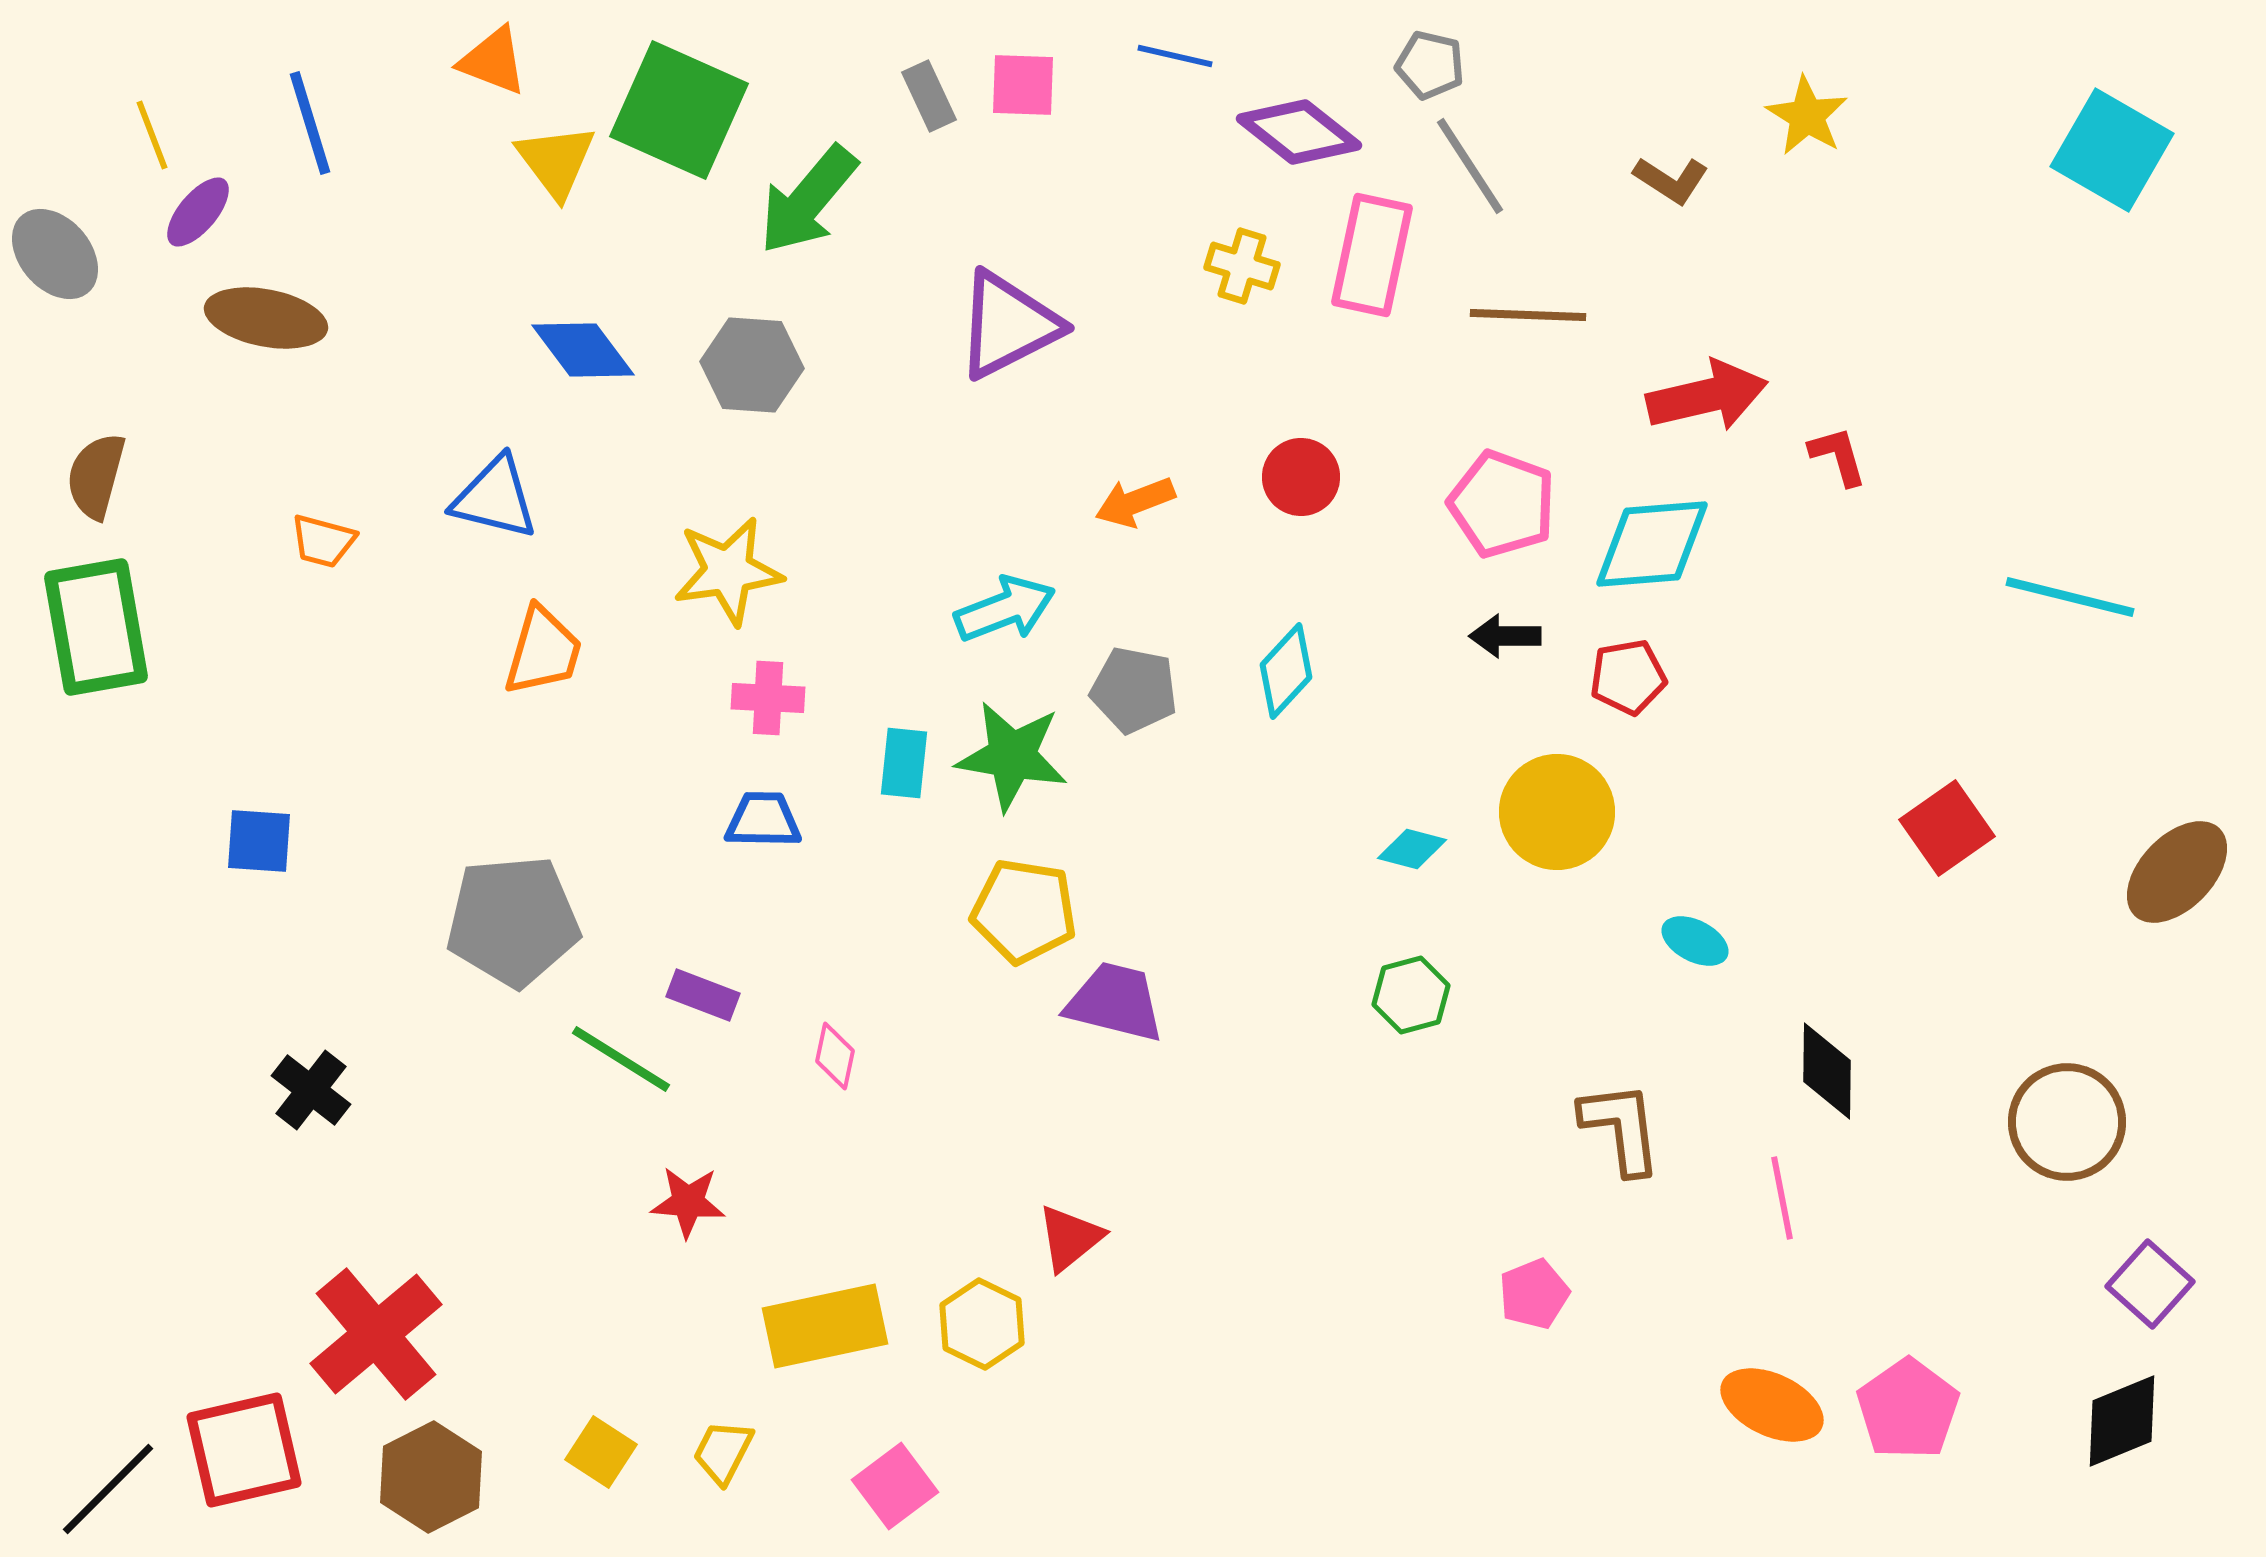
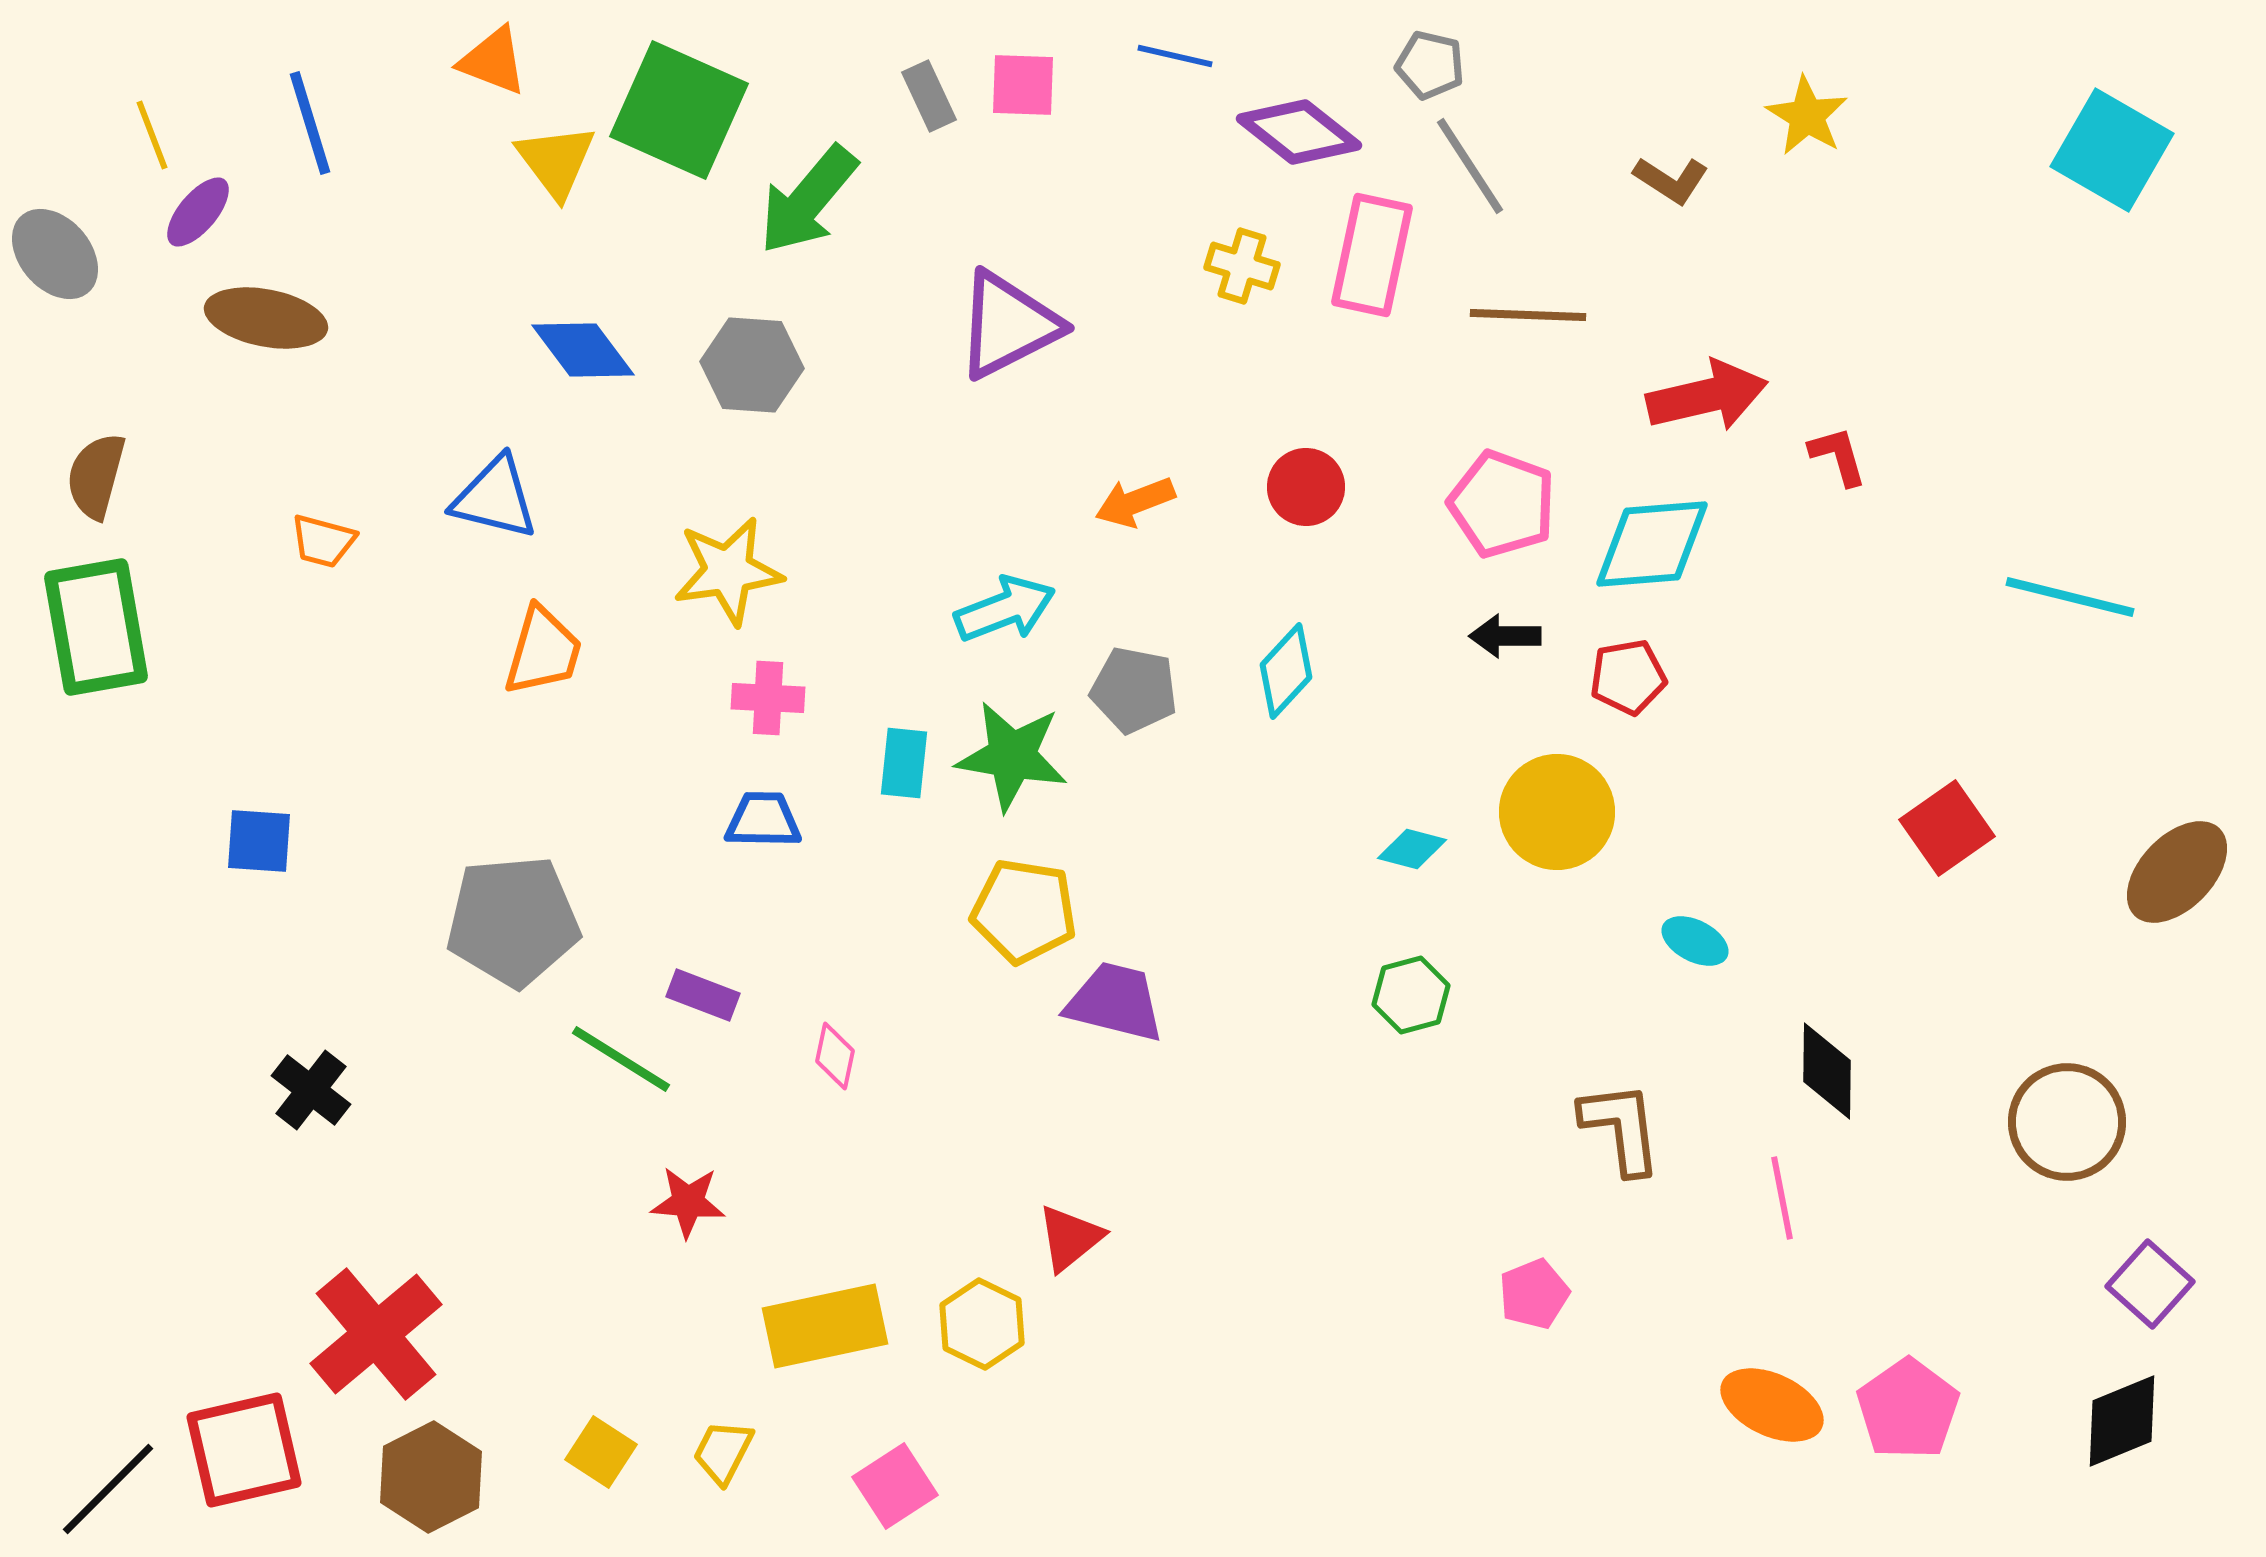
red circle at (1301, 477): moved 5 px right, 10 px down
pink square at (895, 1486): rotated 4 degrees clockwise
